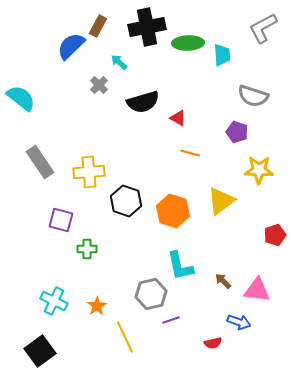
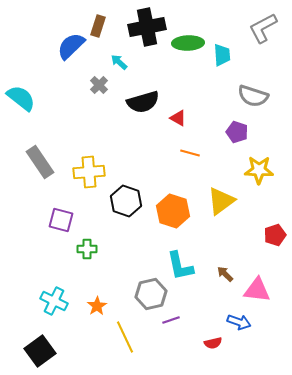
brown rectangle: rotated 10 degrees counterclockwise
brown arrow: moved 2 px right, 7 px up
